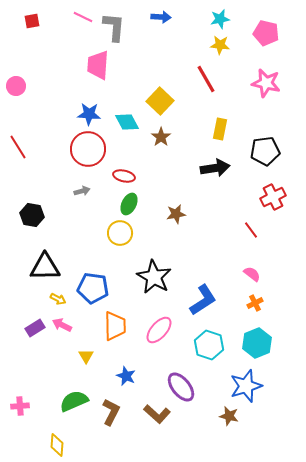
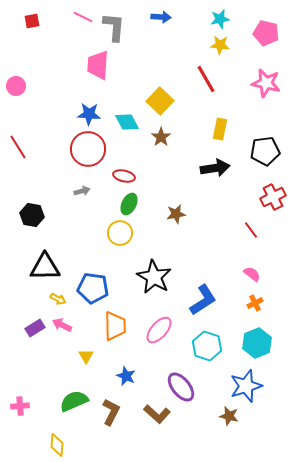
cyan hexagon at (209, 345): moved 2 px left, 1 px down
